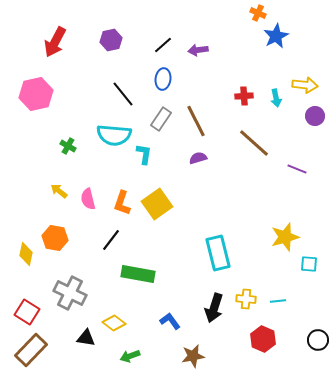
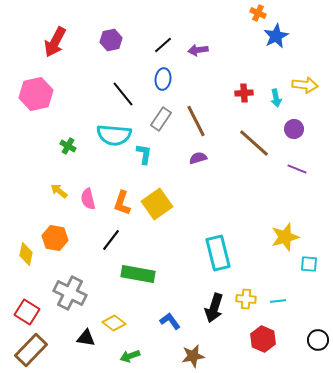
red cross at (244, 96): moved 3 px up
purple circle at (315, 116): moved 21 px left, 13 px down
